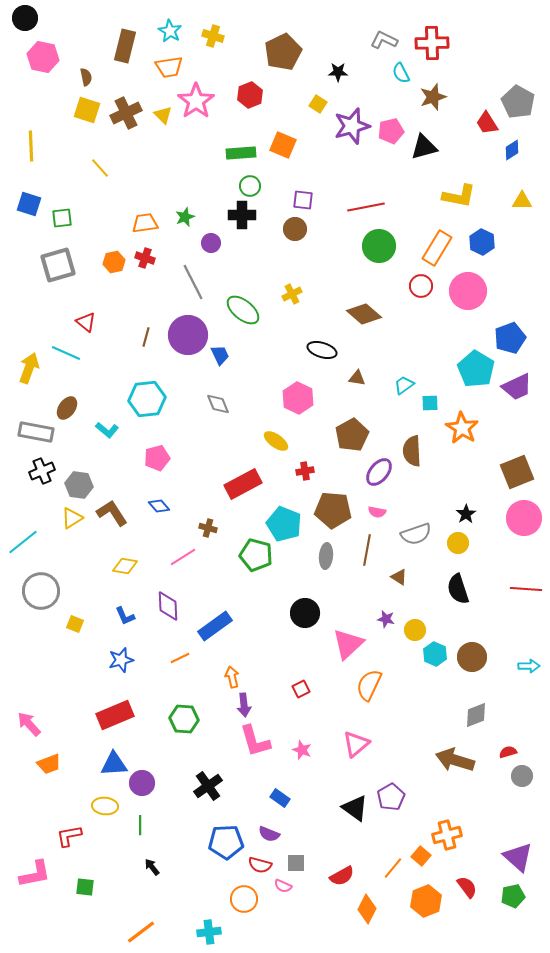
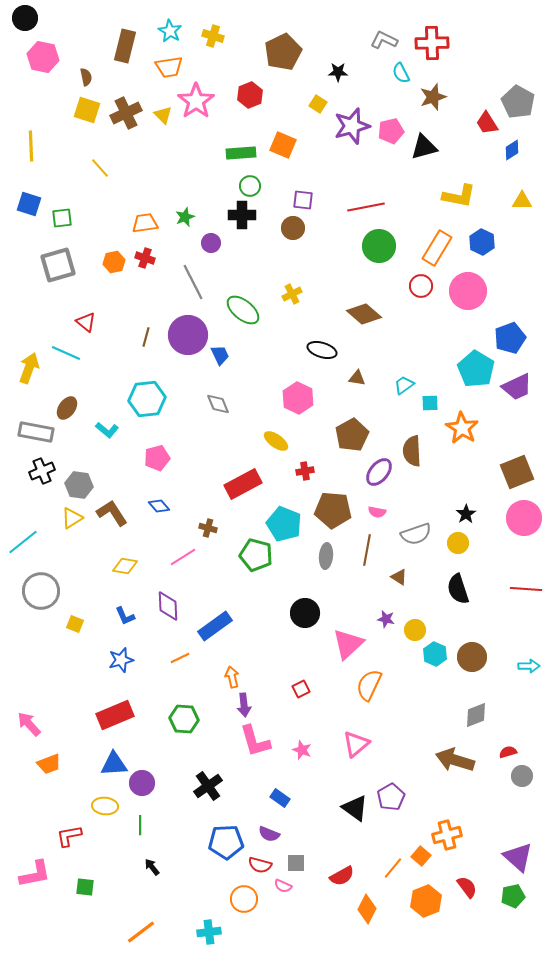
brown circle at (295, 229): moved 2 px left, 1 px up
